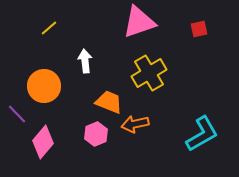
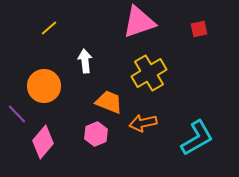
orange arrow: moved 8 px right, 1 px up
cyan L-shape: moved 5 px left, 4 px down
